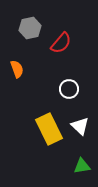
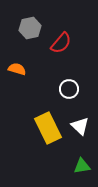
orange semicircle: rotated 54 degrees counterclockwise
yellow rectangle: moved 1 px left, 1 px up
